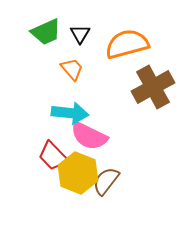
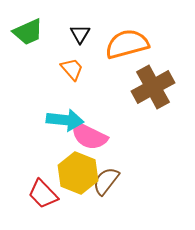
green trapezoid: moved 18 px left
cyan arrow: moved 5 px left, 7 px down
red trapezoid: moved 10 px left, 38 px down
